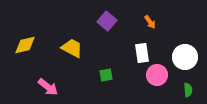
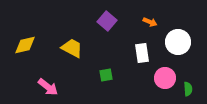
orange arrow: rotated 32 degrees counterclockwise
white circle: moved 7 px left, 15 px up
pink circle: moved 8 px right, 3 px down
green semicircle: moved 1 px up
